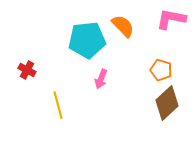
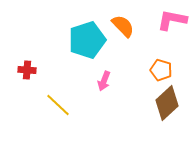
pink L-shape: moved 1 px right, 1 px down
cyan pentagon: rotated 12 degrees counterclockwise
red cross: rotated 24 degrees counterclockwise
pink arrow: moved 3 px right, 2 px down
yellow line: rotated 32 degrees counterclockwise
